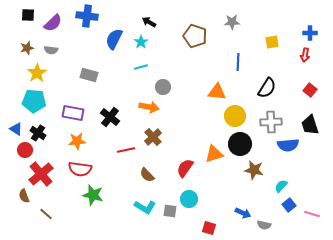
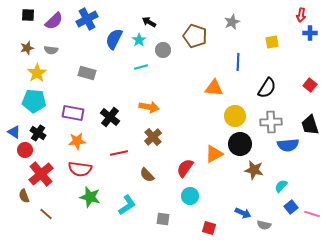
blue cross at (87, 16): moved 3 px down; rotated 35 degrees counterclockwise
gray star at (232, 22): rotated 21 degrees counterclockwise
purple semicircle at (53, 23): moved 1 px right, 2 px up
cyan star at (141, 42): moved 2 px left, 2 px up
red arrow at (305, 55): moved 4 px left, 40 px up
gray rectangle at (89, 75): moved 2 px left, 2 px up
gray circle at (163, 87): moved 37 px up
red square at (310, 90): moved 5 px up
orange triangle at (217, 92): moved 3 px left, 4 px up
blue triangle at (16, 129): moved 2 px left, 3 px down
red line at (126, 150): moved 7 px left, 3 px down
orange triangle at (214, 154): rotated 12 degrees counterclockwise
green star at (93, 195): moved 3 px left, 2 px down
cyan circle at (189, 199): moved 1 px right, 3 px up
blue square at (289, 205): moved 2 px right, 2 px down
cyan L-shape at (145, 207): moved 18 px left, 2 px up; rotated 65 degrees counterclockwise
gray square at (170, 211): moved 7 px left, 8 px down
